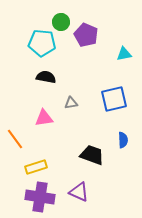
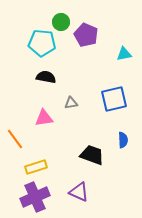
purple cross: moved 5 px left; rotated 32 degrees counterclockwise
